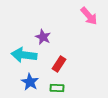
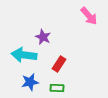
blue star: rotated 30 degrees clockwise
